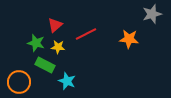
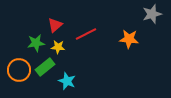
green star: rotated 24 degrees counterclockwise
green rectangle: moved 2 px down; rotated 66 degrees counterclockwise
orange circle: moved 12 px up
